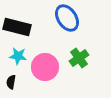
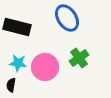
cyan star: moved 7 px down
black semicircle: moved 3 px down
